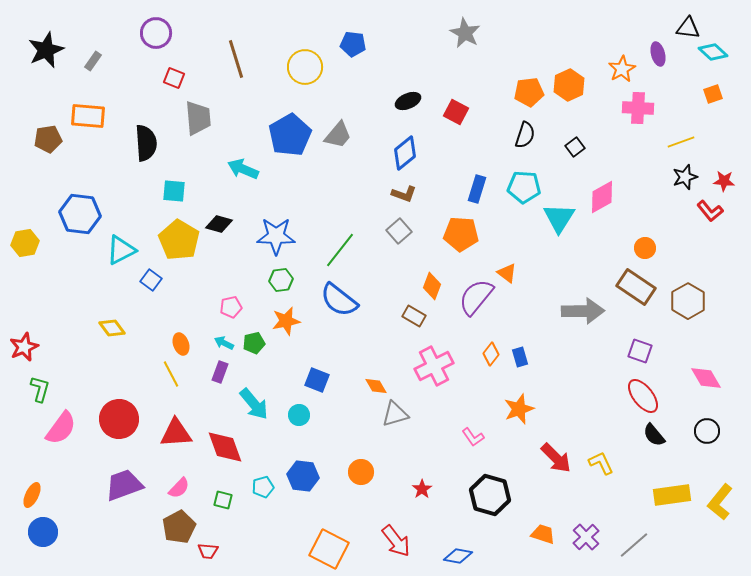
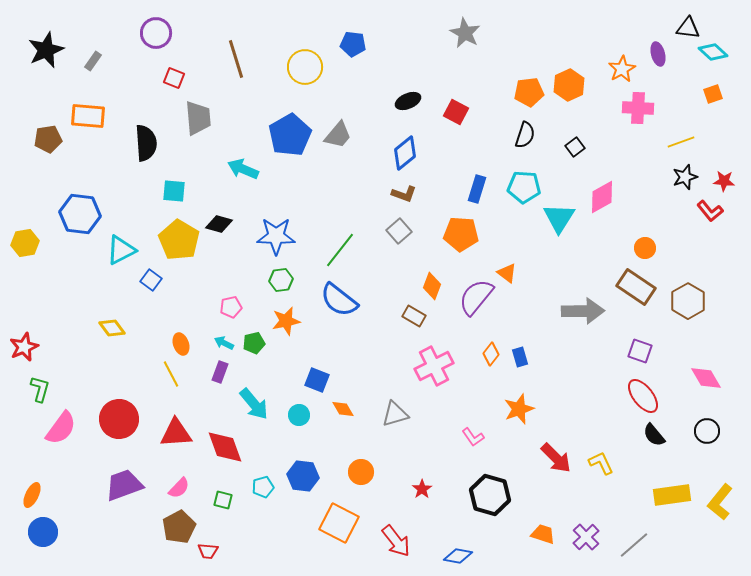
orange diamond at (376, 386): moved 33 px left, 23 px down
orange square at (329, 549): moved 10 px right, 26 px up
